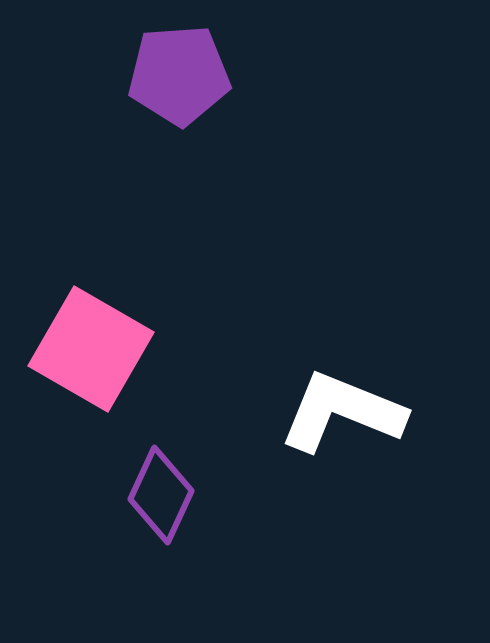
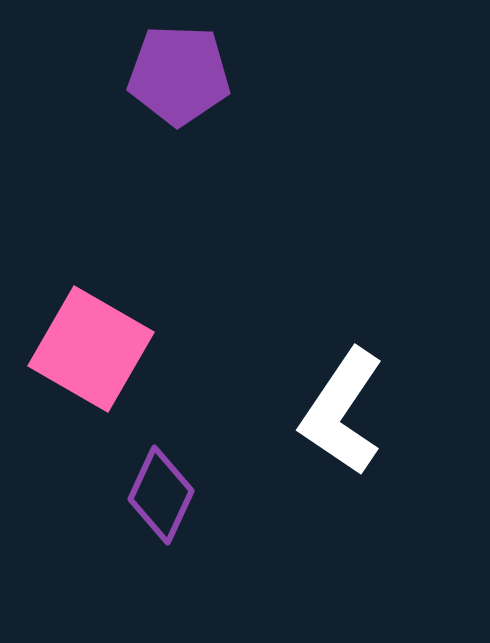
purple pentagon: rotated 6 degrees clockwise
white L-shape: rotated 78 degrees counterclockwise
